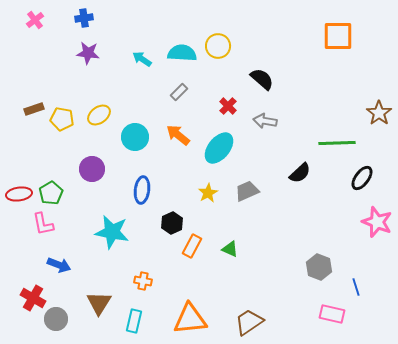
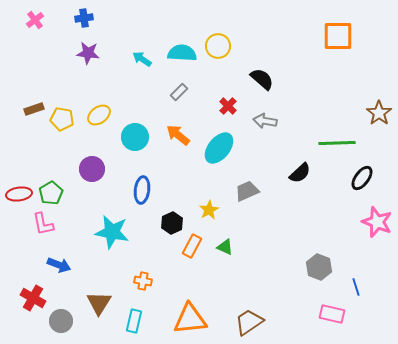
yellow star at (208, 193): moved 1 px right, 17 px down
green triangle at (230, 249): moved 5 px left, 2 px up
gray circle at (56, 319): moved 5 px right, 2 px down
